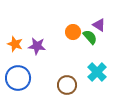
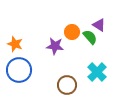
orange circle: moved 1 px left
purple star: moved 18 px right
blue circle: moved 1 px right, 8 px up
